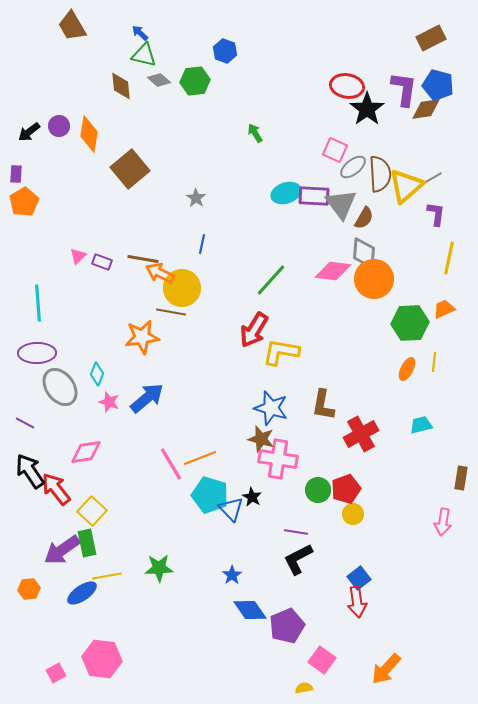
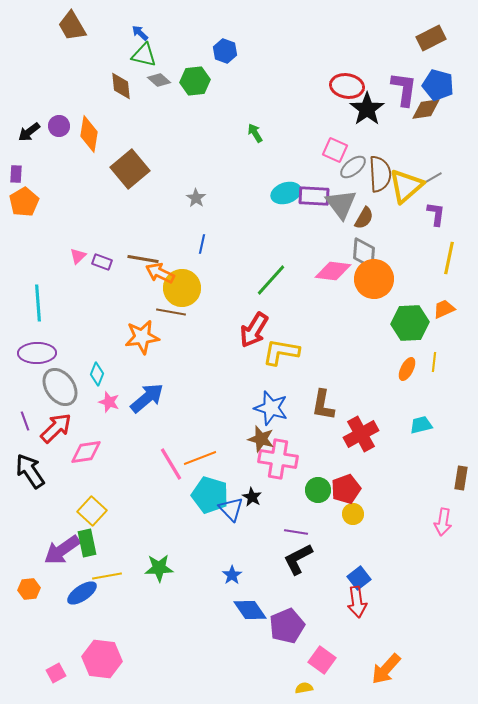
purple line at (25, 423): moved 2 px up; rotated 42 degrees clockwise
red arrow at (56, 489): moved 61 px up; rotated 84 degrees clockwise
